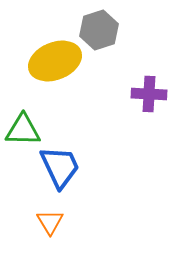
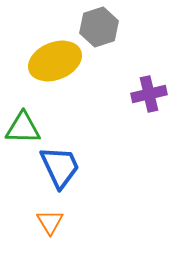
gray hexagon: moved 3 px up
purple cross: rotated 16 degrees counterclockwise
green triangle: moved 2 px up
